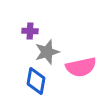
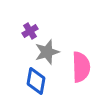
purple cross: rotated 35 degrees counterclockwise
pink semicircle: rotated 80 degrees counterclockwise
